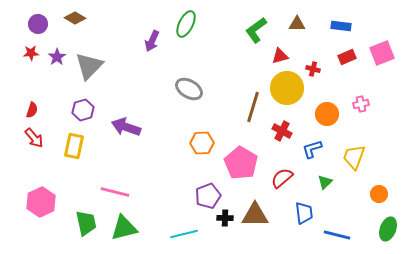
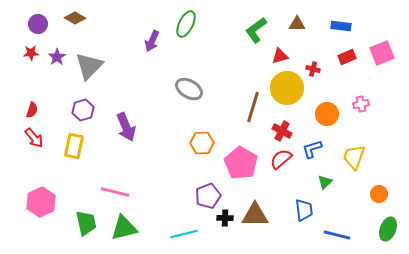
purple arrow at (126, 127): rotated 132 degrees counterclockwise
red semicircle at (282, 178): moved 1 px left, 19 px up
blue trapezoid at (304, 213): moved 3 px up
